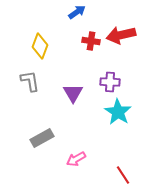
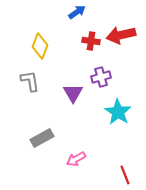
purple cross: moved 9 px left, 5 px up; rotated 18 degrees counterclockwise
red line: moved 2 px right; rotated 12 degrees clockwise
